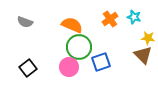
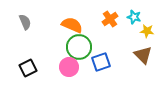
gray semicircle: rotated 133 degrees counterclockwise
yellow star: moved 1 px left, 7 px up
black square: rotated 12 degrees clockwise
